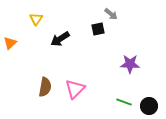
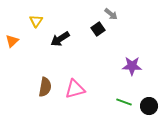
yellow triangle: moved 2 px down
black square: rotated 24 degrees counterclockwise
orange triangle: moved 2 px right, 2 px up
purple star: moved 2 px right, 2 px down
pink triangle: rotated 30 degrees clockwise
